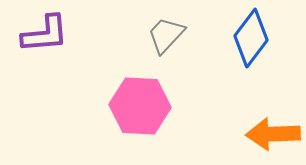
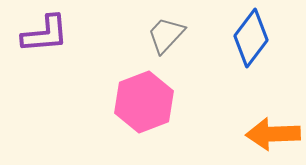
pink hexagon: moved 4 px right, 4 px up; rotated 24 degrees counterclockwise
